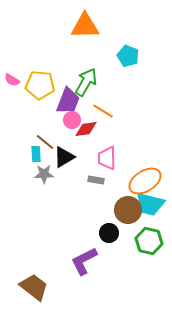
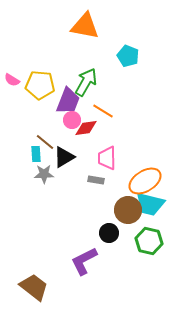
orange triangle: rotated 12 degrees clockwise
red diamond: moved 1 px up
